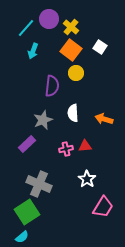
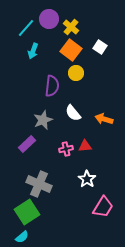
white semicircle: rotated 36 degrees counterclockwise
